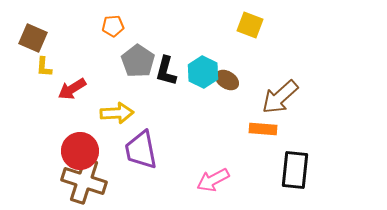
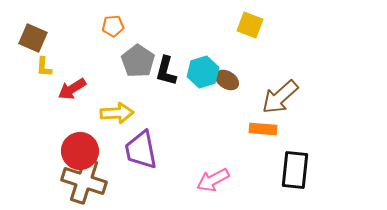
cyan hexagon: rotated 16 degrees clockwise
